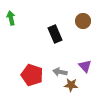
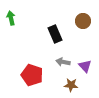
gray arrow: moved 3 px right, 10 px up
